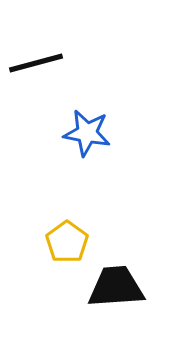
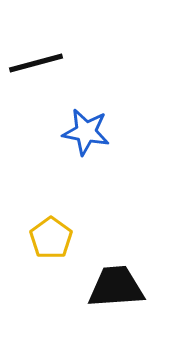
blue star: moved 1 px left, 1 px up
yellow pentagon: moved 16 px left, 4 px up
